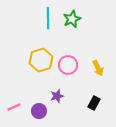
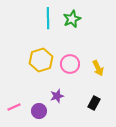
pink circle: moved 2 px right, 1 px up
